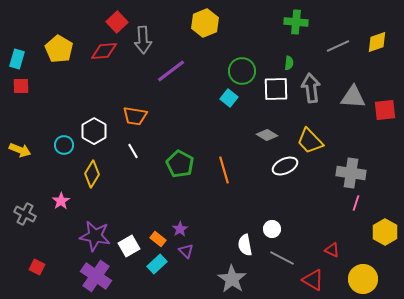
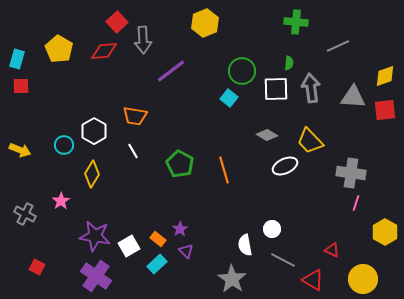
yellow diamond at (377, 42): moved 8 px right, 34 px down
gray line at (282, 258): moved 1 px right, 2 px down
